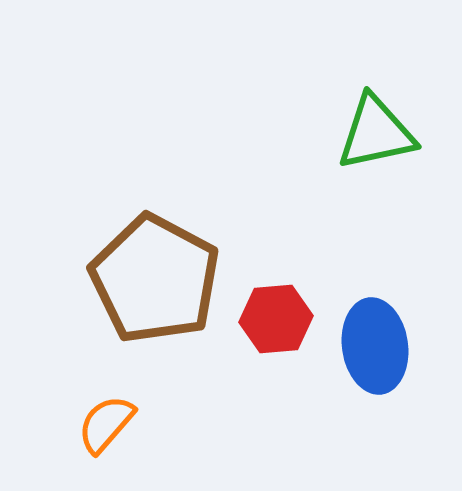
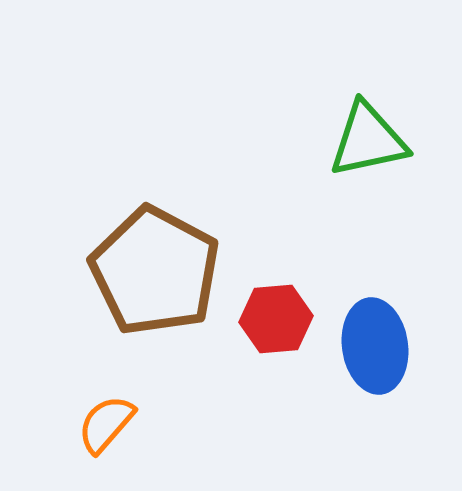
green triangle: moved 8 px left, 7 px down
brown pentagon: moved 8 px up
